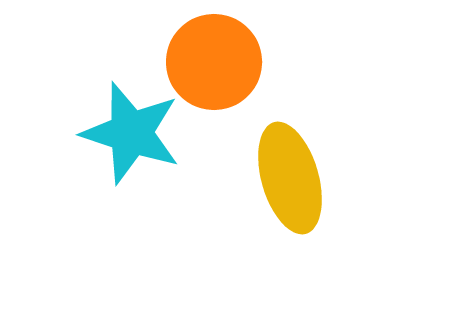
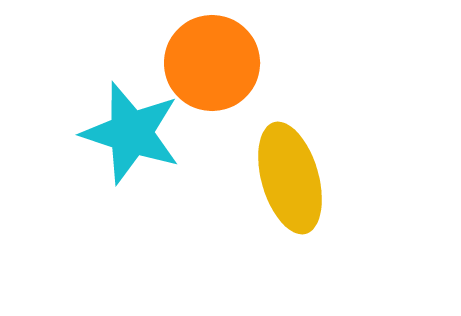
orange circle: moved 2 px left, 1 px down
